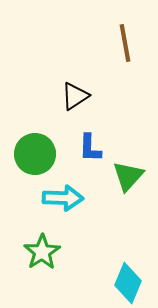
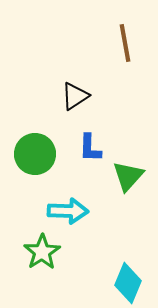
cyan arrow: moved 5 px right, 13 px down
